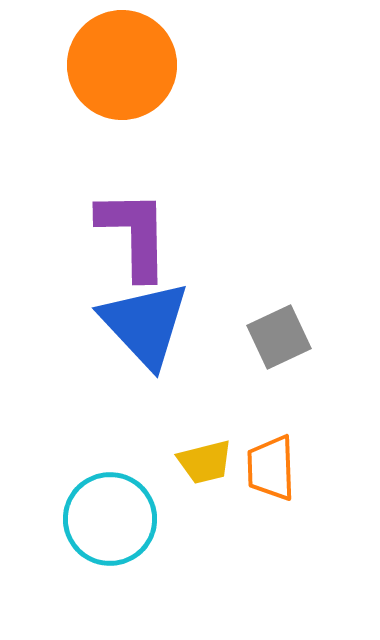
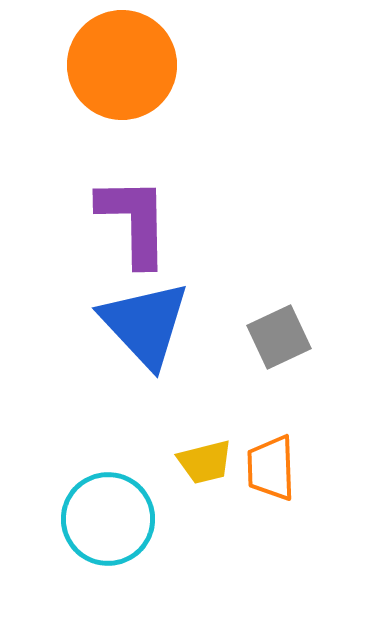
purple L-shape: moved 13 px up
cyan circle: moved 2 px left
